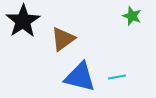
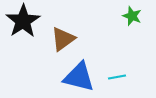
blue triangle: moved 1 px left
